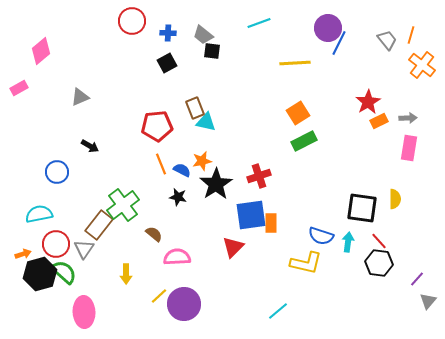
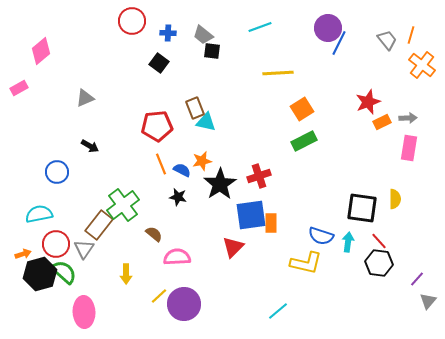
cyan line at (259, 23): moved 1 px right, 4 px down
black square at (167, 63): moved 8 px left; rotated 24 degrees counterclockwise
yellow line at (295, 63): moved 17 px left, 10 px down
gray triangle at (80, 97): moved 5 px right, 1 px down
red star at (368, 102): rotated 10 degrees clockwise
orange square at (298, 113): moved 4 px right, 4 px up
orange rectangle at (379, 121): moved 3 px right, 1 px down
black star at (216, 184): moved 4 px right
